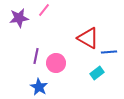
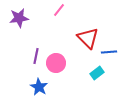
pink line: moved 15 px right
red triangle: rotated 15 degrees clockwise
